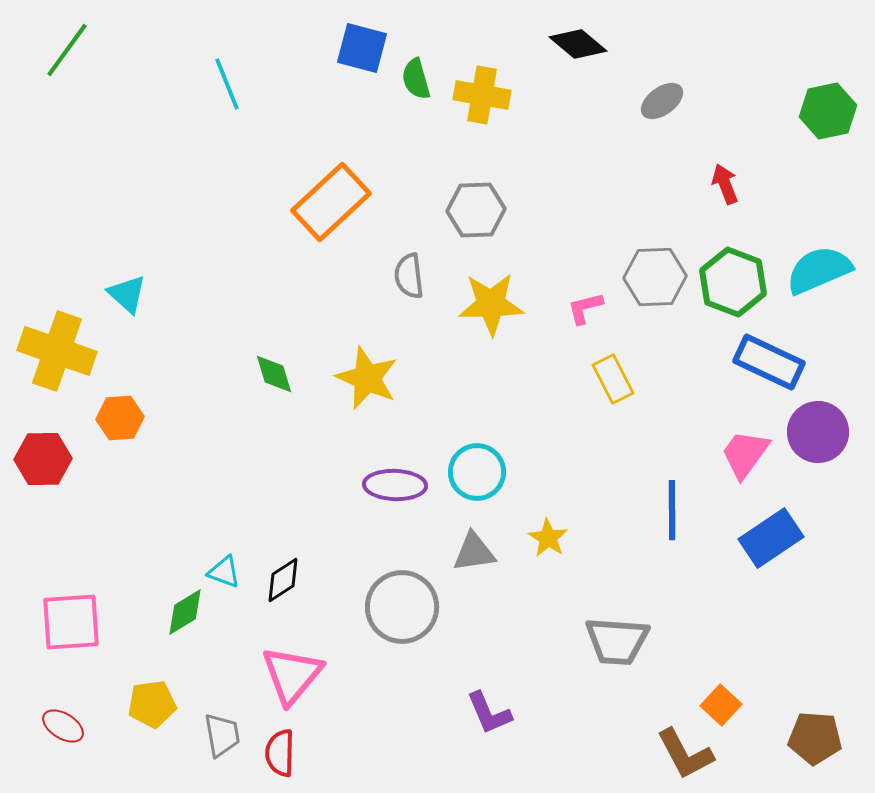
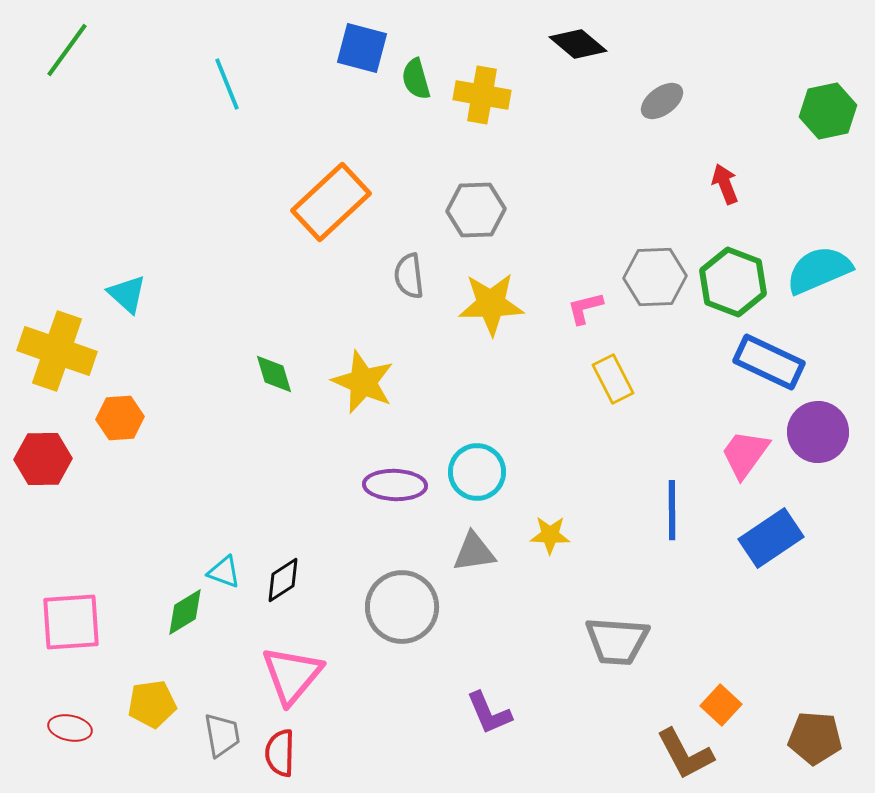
yellow star at (367, 378): moved 4 px left, 4 px down
yellow star at (548, 538): moved 2 px right, 3 px up; rotated 30 degrees counterclockwise
red ellipse at (63, 726): moved 7 px right, 2 px down; rotated 21 degrees counterclockwise
